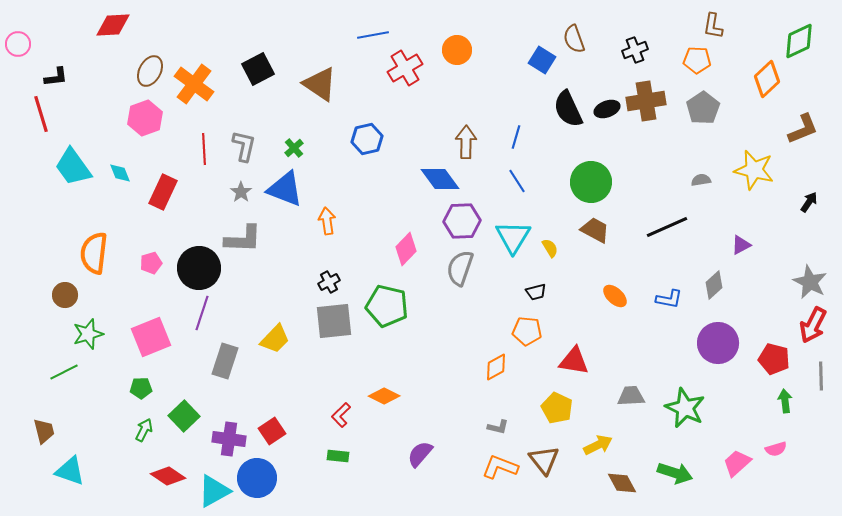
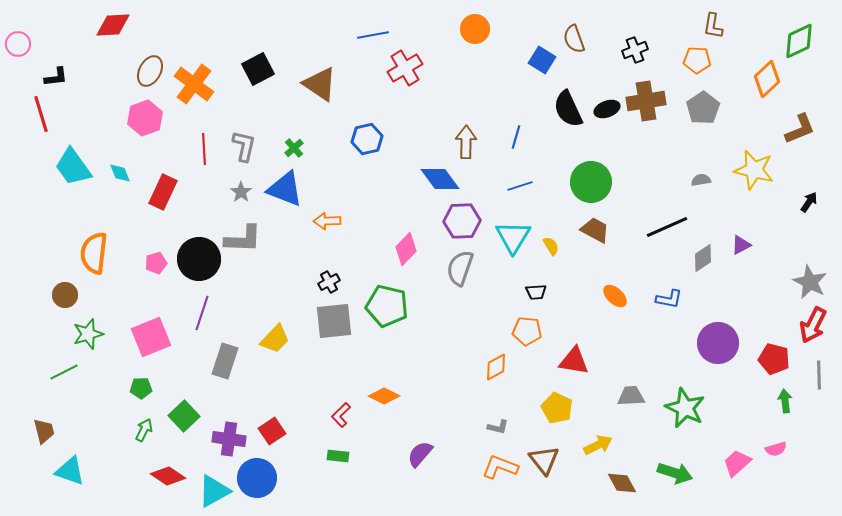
orange circle at (457, 50): moved 18 px right, 21 px up
brown L-shape at (803, 129): moved 3 px left
blue line at (517, 181): moved 3 px right, 5 px down; rotated 75 degrees counterclockwise
orange arrow at (327, 221): rotated 84 degrees counterclockwise
yellow semicircle at (550, 248): moved 1 px right, 2 px up
pink pentagon at (151, 263): moved 5 px right
black circle at (199, 268): moved 9 px up
gray diamond at (714, 285): moved 11 px left, 27 px up; rotated 8 degrees clockwise
black trapezoid at (536, 292): rotated 10 degrees clockwise
gray line at (821, 376): moved 2 px left, 1 px up
